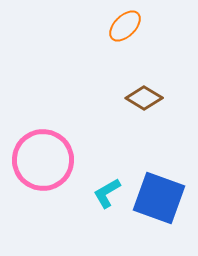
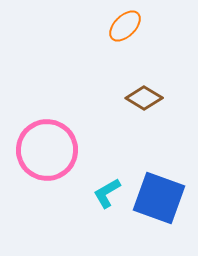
pink circle: moved 4 px right, 10 px up
